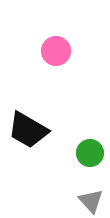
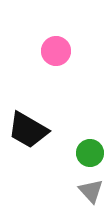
gray triangle: moved 10 px up
